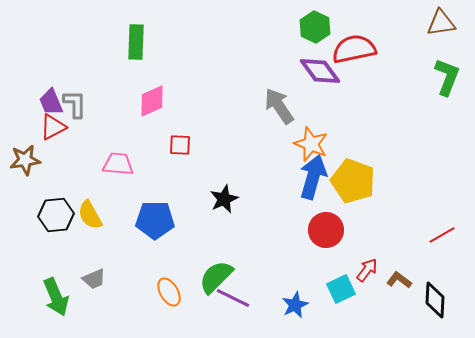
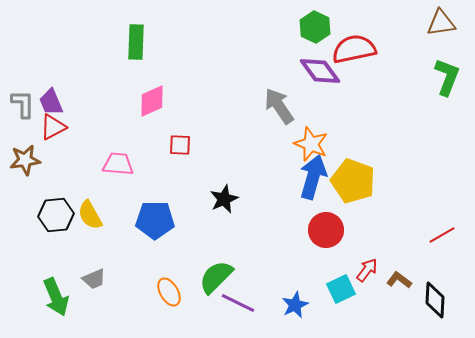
gray L-shape: moved 52 px left
purple line: moved 5 px right, 5 px down
